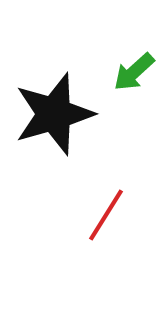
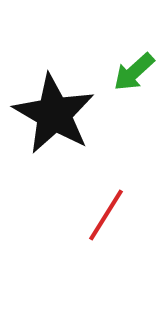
black star: rotated 26 degrees counterclockwise
